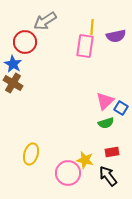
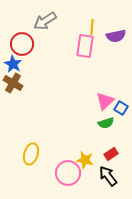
red circle: moved 3 px left, 2 px down
red rectangle: moved 1 px left, 2 px down; rotated 24 degrees counterclockwise
